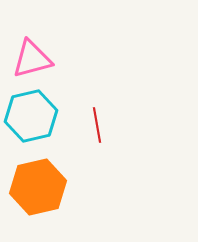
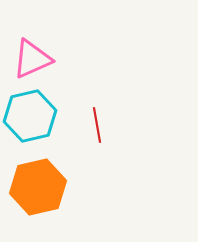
pink triangle: rotated 9 degrees counterclockwise
cyan hexagon: moved 1 px left
